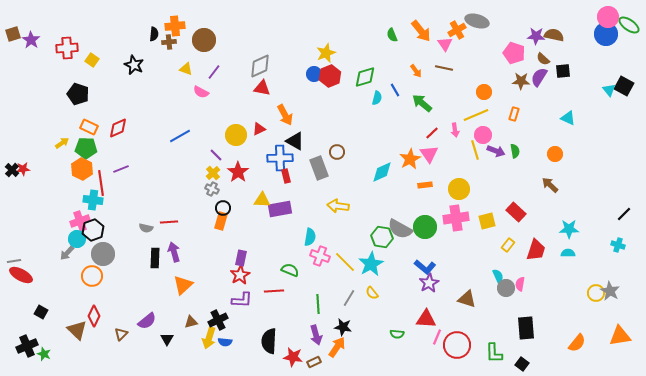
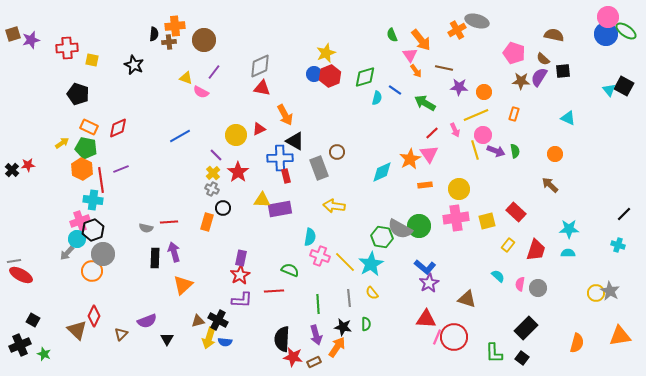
green ellipse at (629, 25): moved 3 px left, 6 px down
orange arrow at (421, 31): moved 9 px down
purple star at (536, 36): moved 77 px left, 51 px down
purple star at (31, 40): rotated 24 degrees clockwise
pink triangle at (445, 44): moved 35 px left, 11 px down
yellow square at (92, 60): rotated 24 degrees counterclockwise
yellow triangle at (186, 69): moved 9 px down
blue line at (395, 90): rotated 24 degrees counterclockwise
green arrow at (422, 103): moved 3 px right; rotated 10 degrees counterclockwise
pink arrow at (455, 130): rotated 16 degrees counterclockwise
green pentagon at (86, 148): rotated 10 degrees clockwise
red star at (23, 169): moved 5 px right, 4 px up
red line at (101, 183): moved 3 px up
yellow arrow at (338, 206): moved 4 px left
orange rectangle at (221, 221): moved 14 px left, 1 px down
green circle at (425, 227): moved 6 px left, 1 px up
orange circle at (92, 276): moved 5 px up
cyan semicircle at (498, 276): rotated 24 degrees counterclockwise
gray circle at (506, 288): moved 32 px right
gray line at (349, 298): rotated 36 degrees counterclockwise
black square at (41, 312): moved 8 px left, 8 px down
black cross at (218, 320): rotated 36 degrees counterclockwise
purple semicircle at (147, 321): rotated 18 degrees clockwise
brown triangle at (191, 322): moved 7 px right, 1 px up
black rectangle at (526, 328): rotated 50 degrees clockwise
green semicircle at (397, 334): moved 31 px left, 10 px up; rotated 96 degrees counterclockwise
black semicircle at (269, 341): moved 13 px right, 2 px up
orange semicircle at (577, 343): rotated 24 degrees counterclockwise
red circle at (457, 345): moved 3 px left, 8 px up
black cross at (27, 346): moved 7 px left, 1 px up
black square at (522, 364): moved 6 px up
